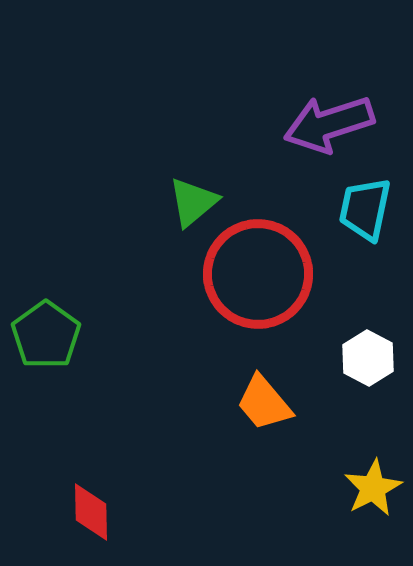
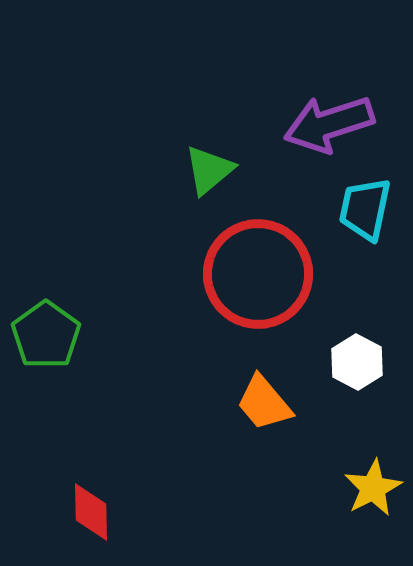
green triangle: moved 16 px right, 32 px up
white hexagon: moved 11 px left, 4 px down
